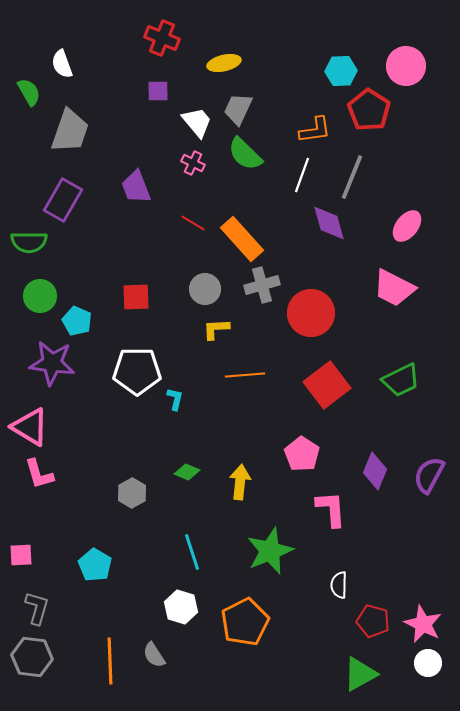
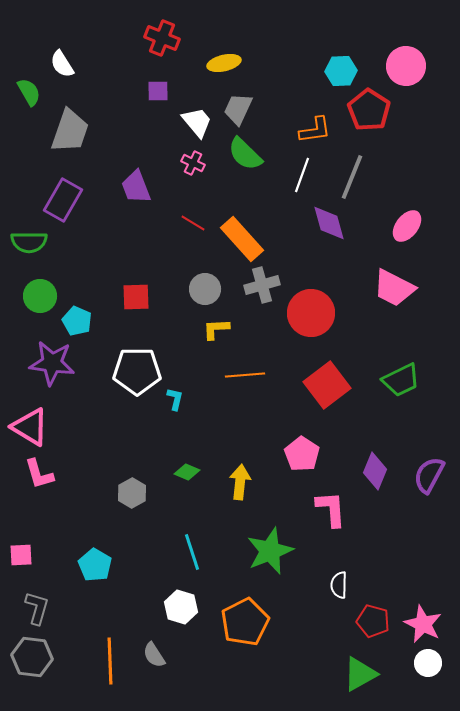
white semicircle at (62, 64): rotated 12 degrees counterclockwise
